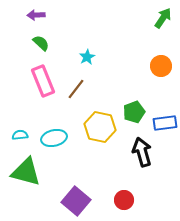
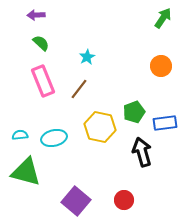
brown line: moved 3 px right
